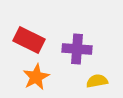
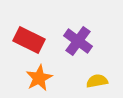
purple cross: moved 1 px right, 8 px up; rotated 32 degrees clockwise
orange star: moved 3 px right, 1 px down
